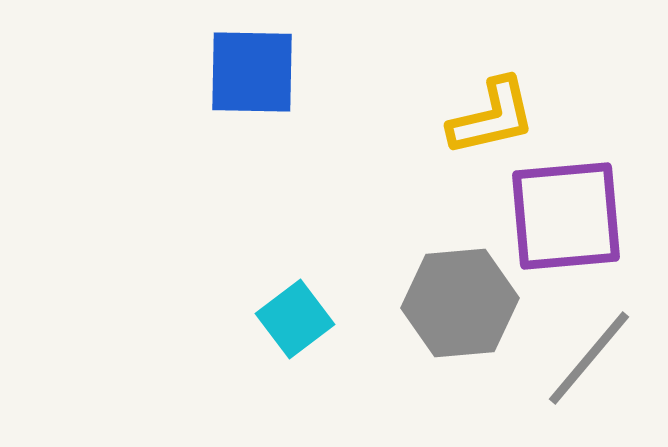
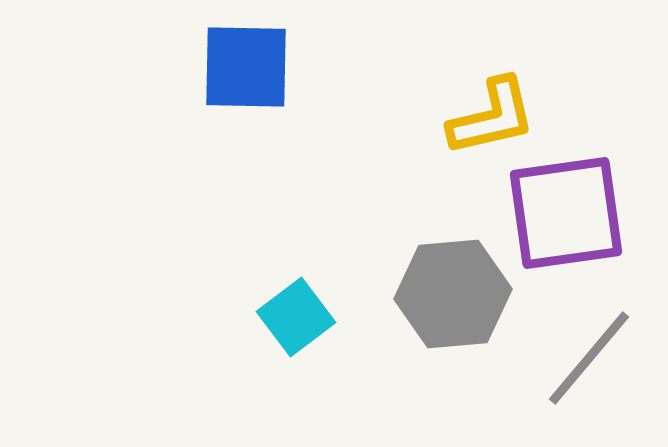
blue square: moved 6 px left, 5 px up
purple square: moved 3 px up; rotated 3 degrees counterclockwise
gray hexagon: moved 7 px left, 9 px up
cyan square: moved 1 px right, 2 px up
